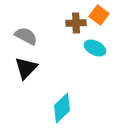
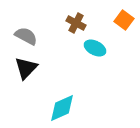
orange square: moved 25 px right, 5 px down
brown cross: rotated 30 degrees clockwise
cyan diamond: rotated 20 degrees clockwise
